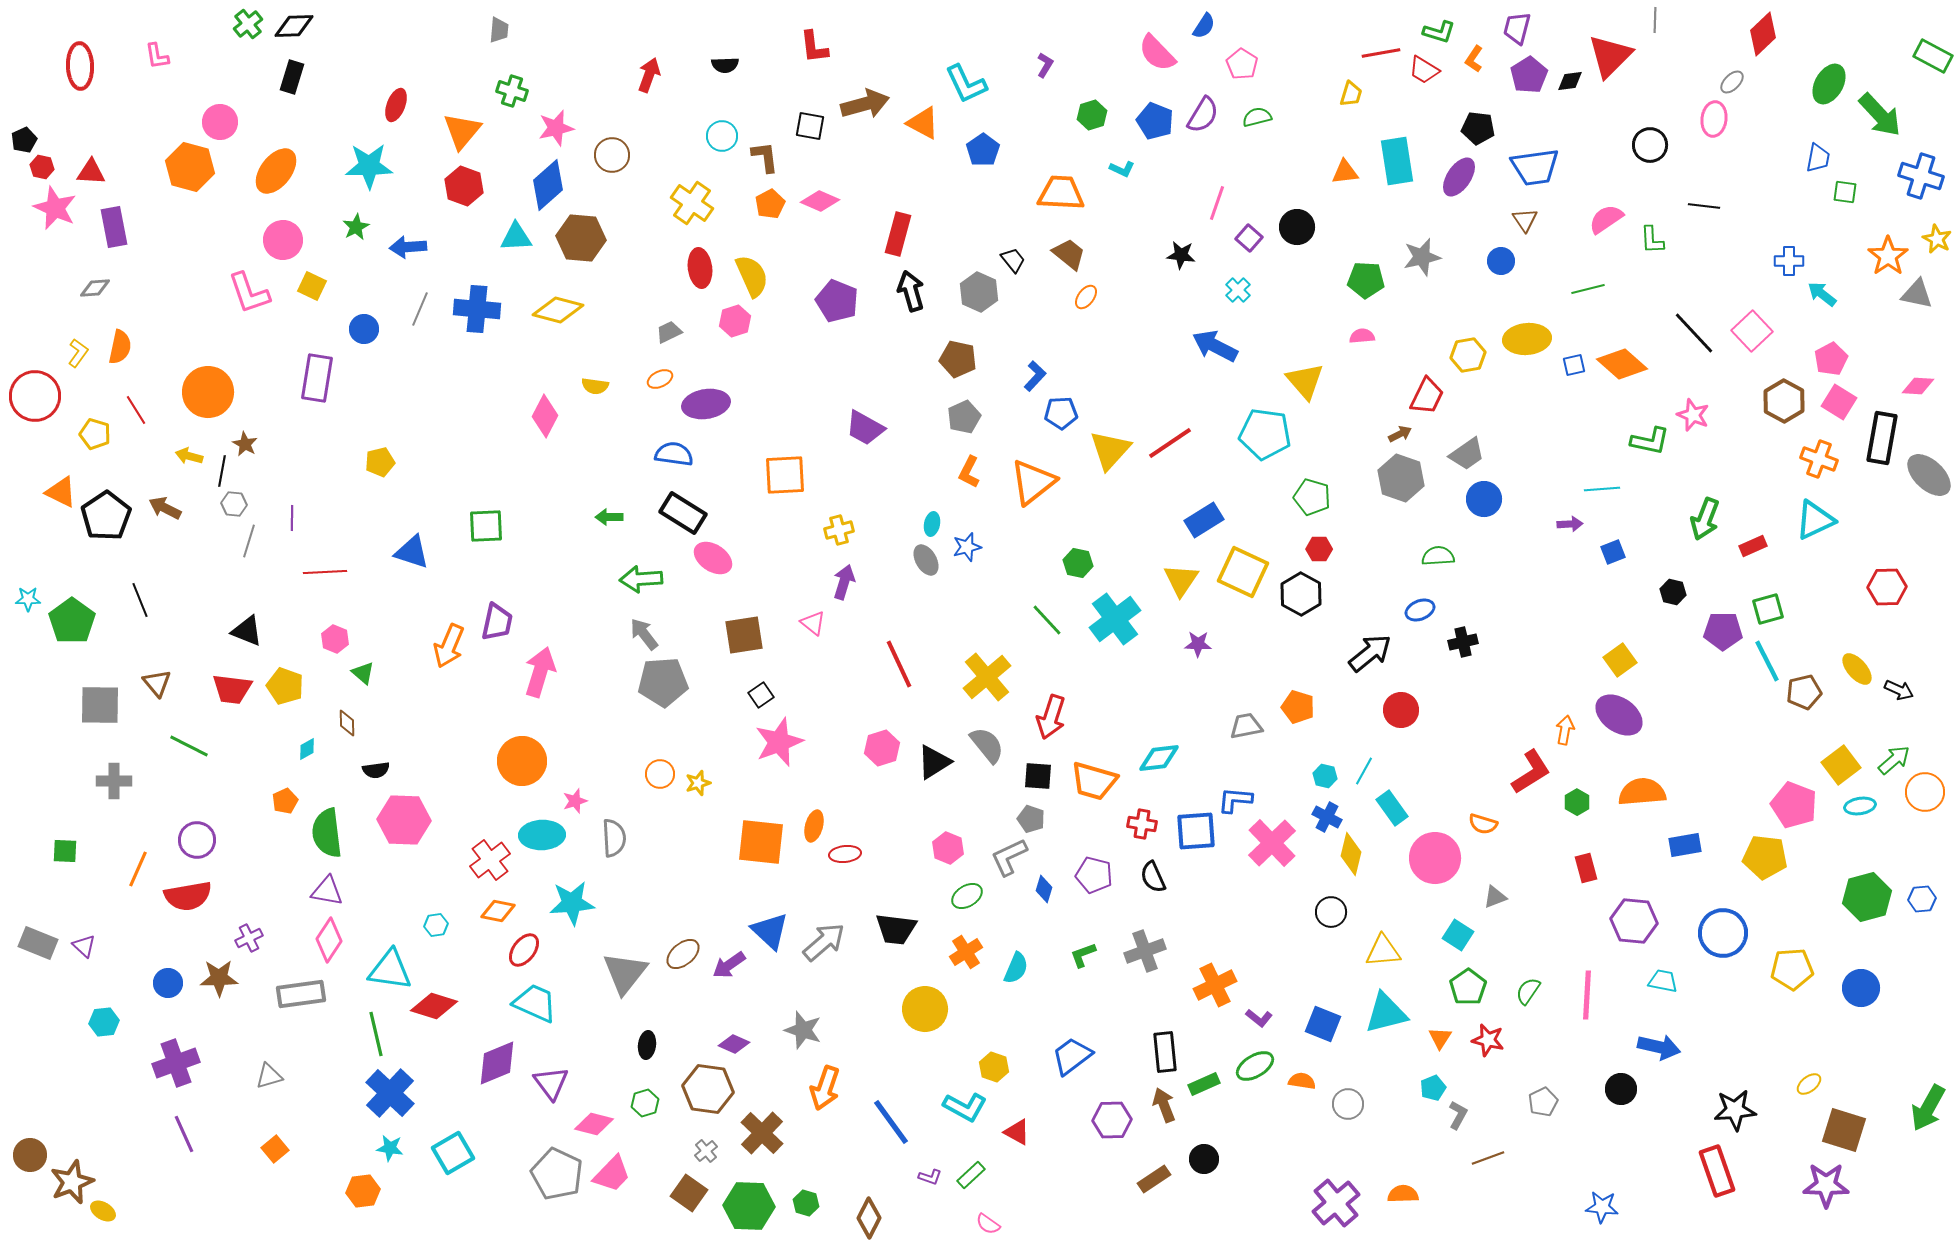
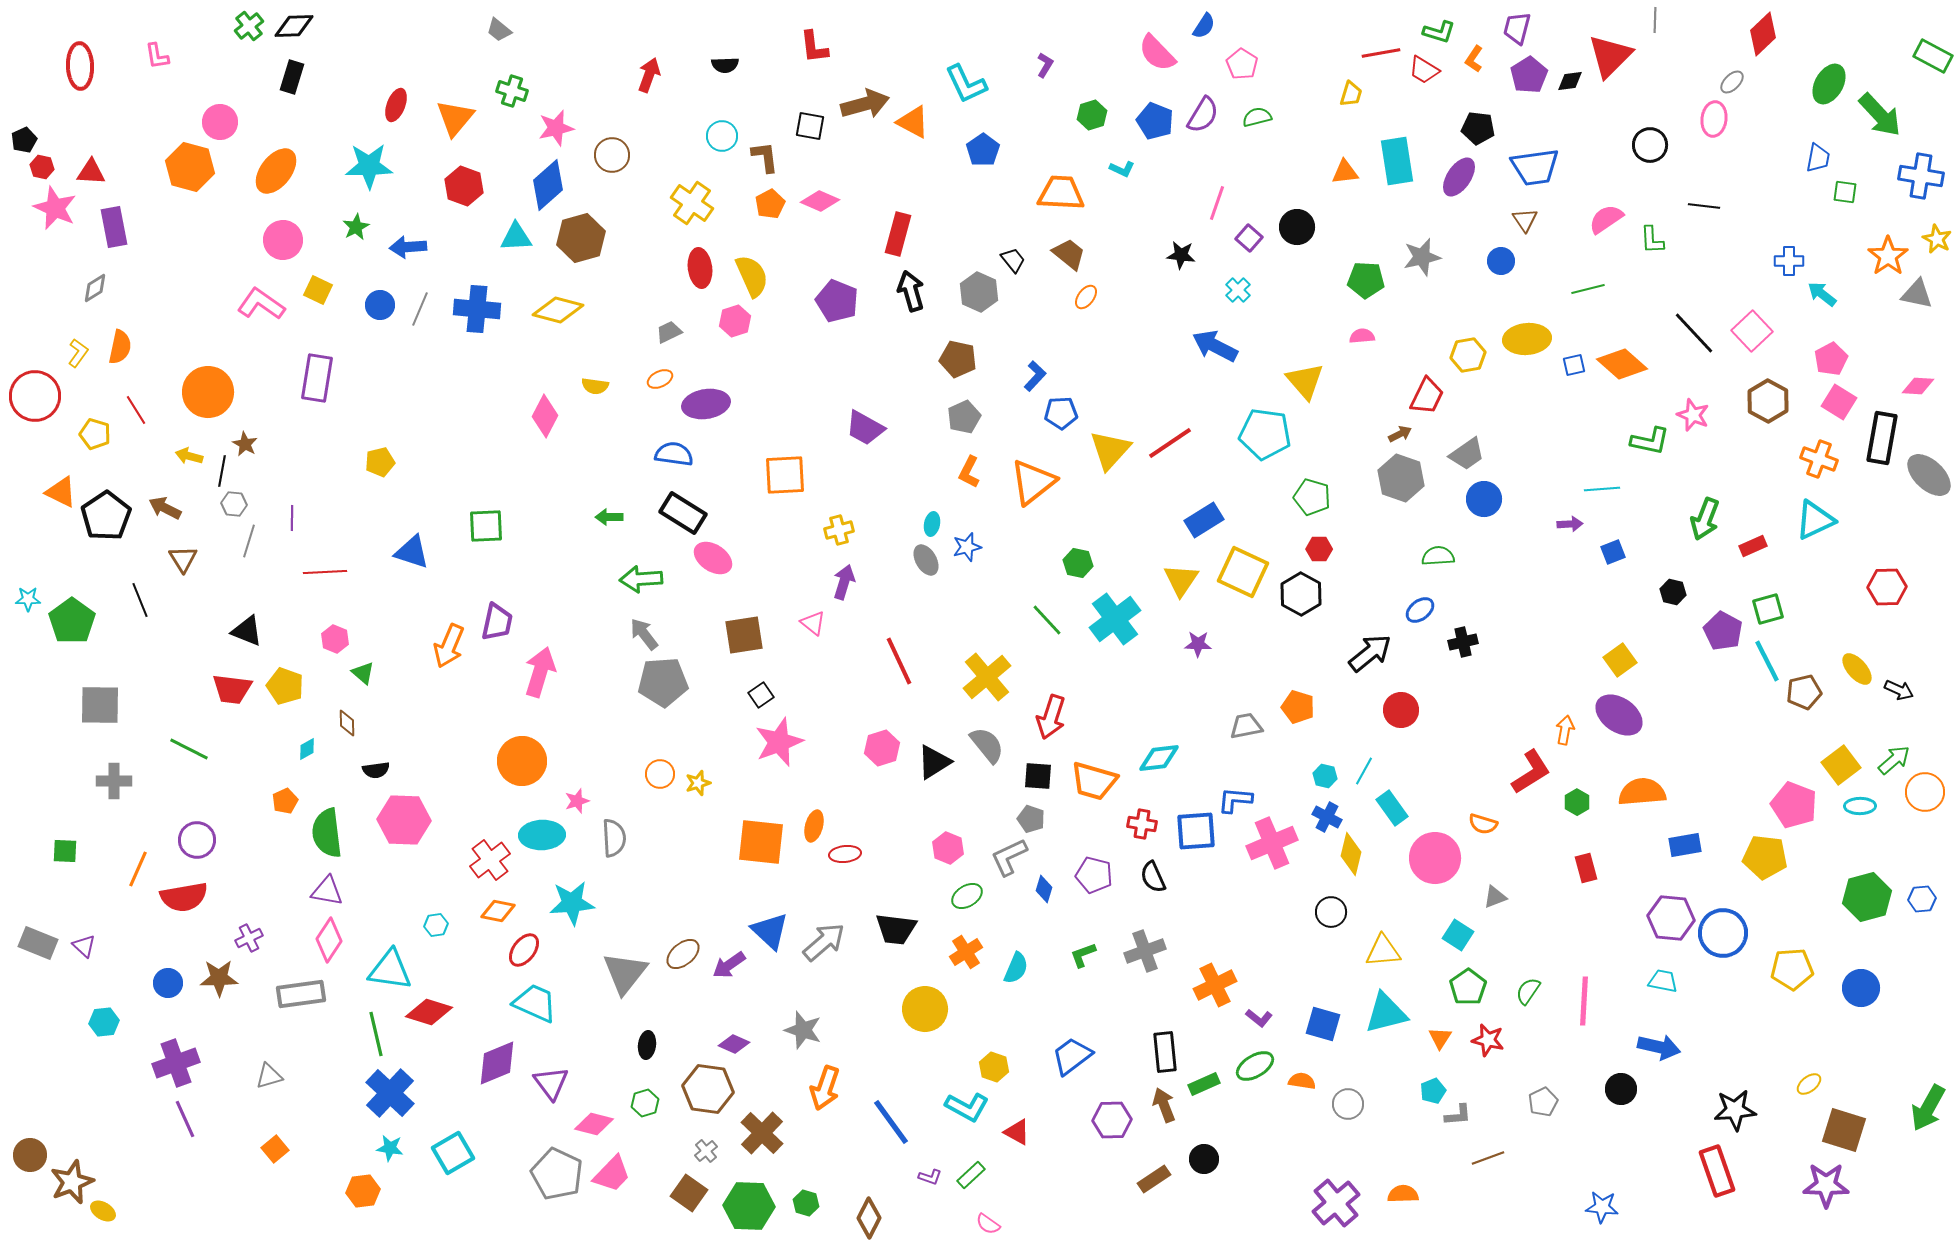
green cross at (248, 24): moved 1 px right, 2 px down
gray trapezoid at (499, 30): rotated 124 degrees clockwise
orange triangle at (923, 123): moved 10 px left, 1 px up
orange triangle at (462, 131): moved 7 px left, 13 px up
blue cross at (1921, 176): rotated 9 degrees counterclockwise
brown hexagon at (581, 238): rotated 21 degrees counterclockwise
yellow square at (312, 286): moved 6 px right, 4 px down
gray diamond at (95, 288): rotated 28 degrees counterclockwise
pink L-shape at (249, 293): moved 12 px right, 11 px down; rotated 144 degrees clockwise
blue circle at (364, 329): moved 16 px right, 24 px up
brown hexagon at (1784, 401): moved 16 px left
blue ellipse at (1420, 610): rotated 16 degrees counterclockwise
purple pentagon at (1723, 631): rotated 27 degrees clockwise
red line at (899, 664): moved 3 px up
brown triangle at (157, 683): moved 26 px right, 124 px up; rotated 8 degrees clockwise
green line at (189, 746): moved 3 px down
pink star at (575, 801): moved 2 px right
cyan ellipse at (1860, 806): rotated 8 degrees clockwise
pink cross at (1272, 843): rotated 21 degrees clockwise
red semicircle at (188, 896): moved 4 px left, 1 px down
purple hexagon at (1634, 921): moved 37 px right, 3 px up
pink line at (1587, 995): moved 3 px left, 6 px down
red diamond at (434, 1006): moved 5 px left, 6 px down
blue square at (1323, 1024): rotated 6 degrees counterclockwise
cyan pentagon at (1433, 1088): moved 3 px down
cyan L-shape at (965, 1107): moved 2 px right
gray L-shape at (1458, 1115): rotated 56 degrees clockwise
purple line at (184, 1134): moved 1 px right, 15 px up
